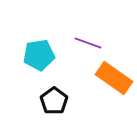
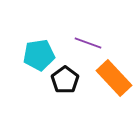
orange rectangle: rotated 12 degrees clockwise
black pentagon: moved 11 px right, 21 px up
